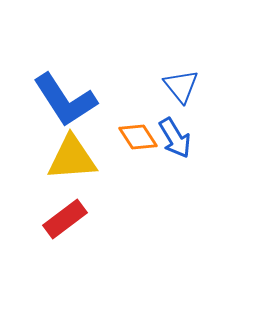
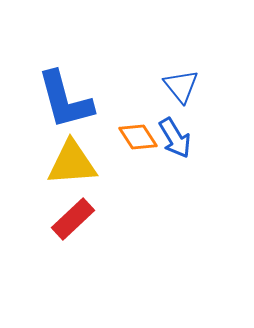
blue L-shape: rotated 18 degrees clockwise
yellow triangle: moved 5 px down
red rectangle: moved 8 px right; rotated 6 degrees counterclockwise
